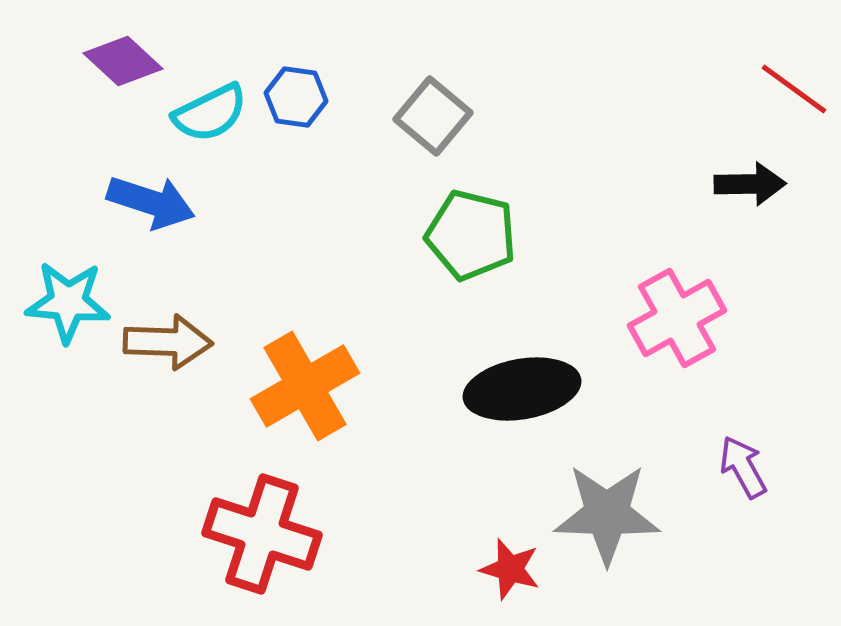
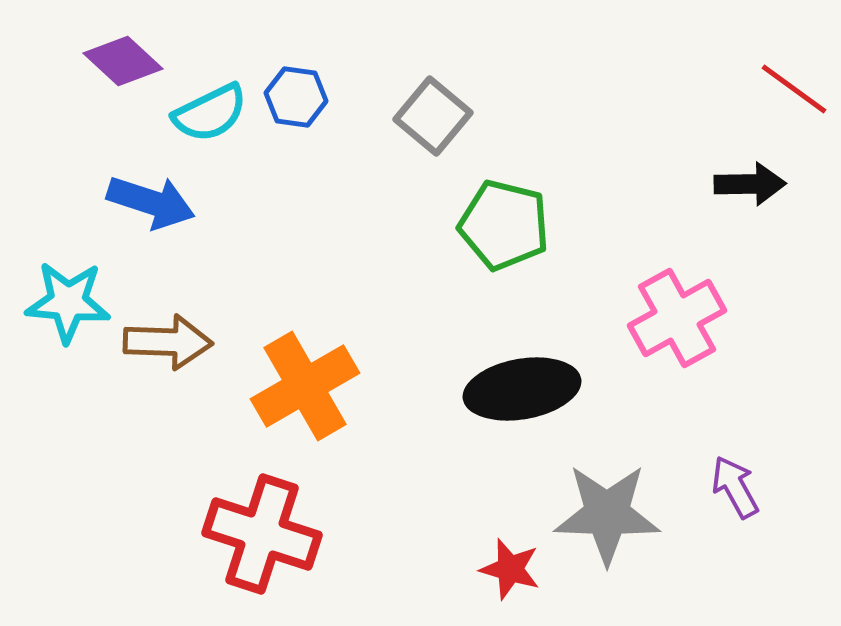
green pentagon: moved 33 px right, 10 px up
purple arrow: moved 8 px left, 20 px down
